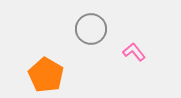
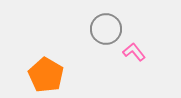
gray circle: moved 15 px right
